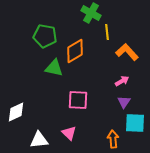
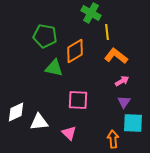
orange L-shape: moved 11 px left, 4 px down; rotated 10 degrees counterclockwise
cyan square: moved 2 px left
white triangle: moved 18 px up
